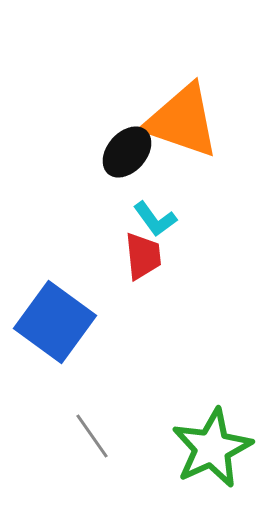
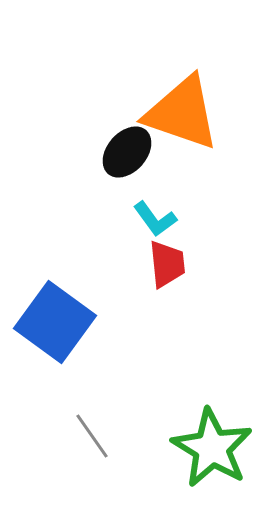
orange triangle: moved 8 px up
red trapezoid: moved 24 px right, 8 px down
green star: rotated 16 degrees counterclockwise
